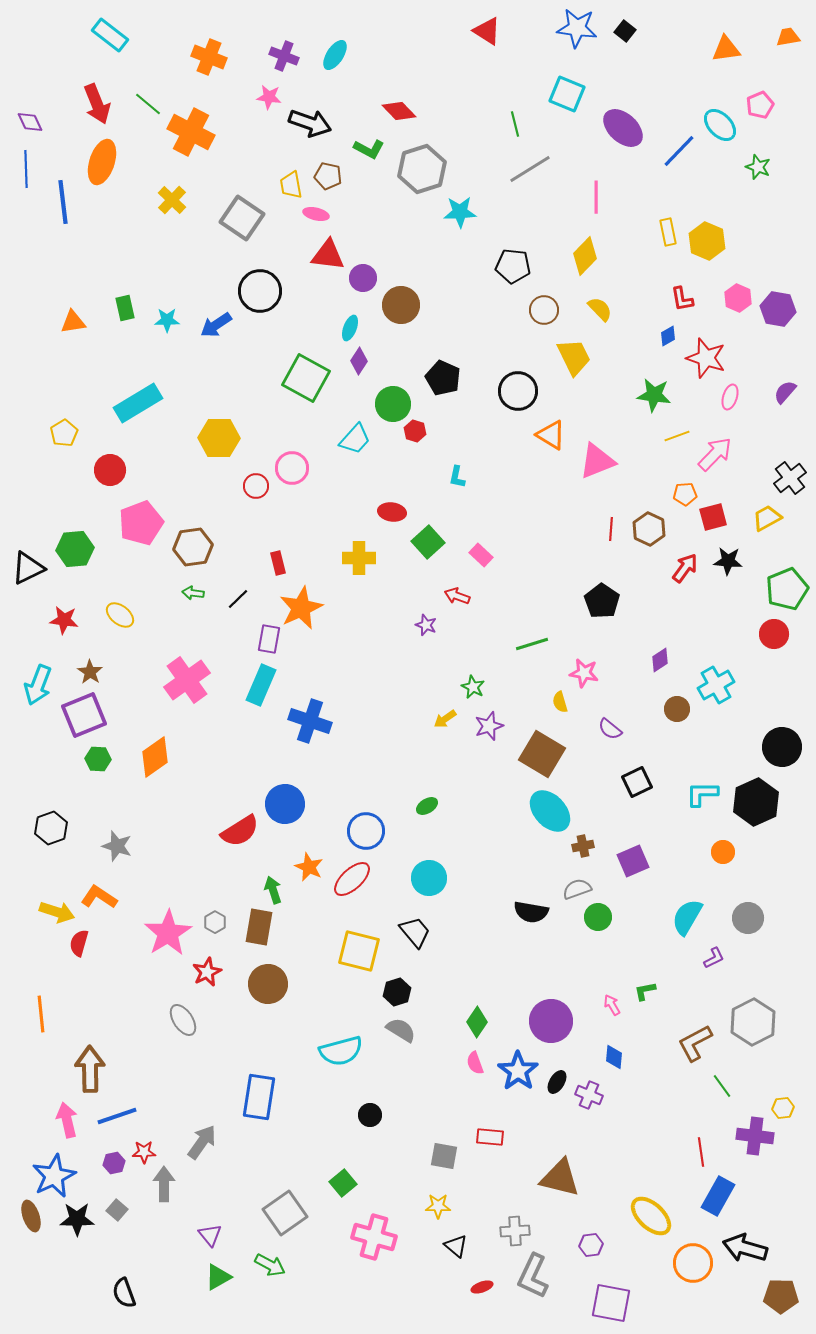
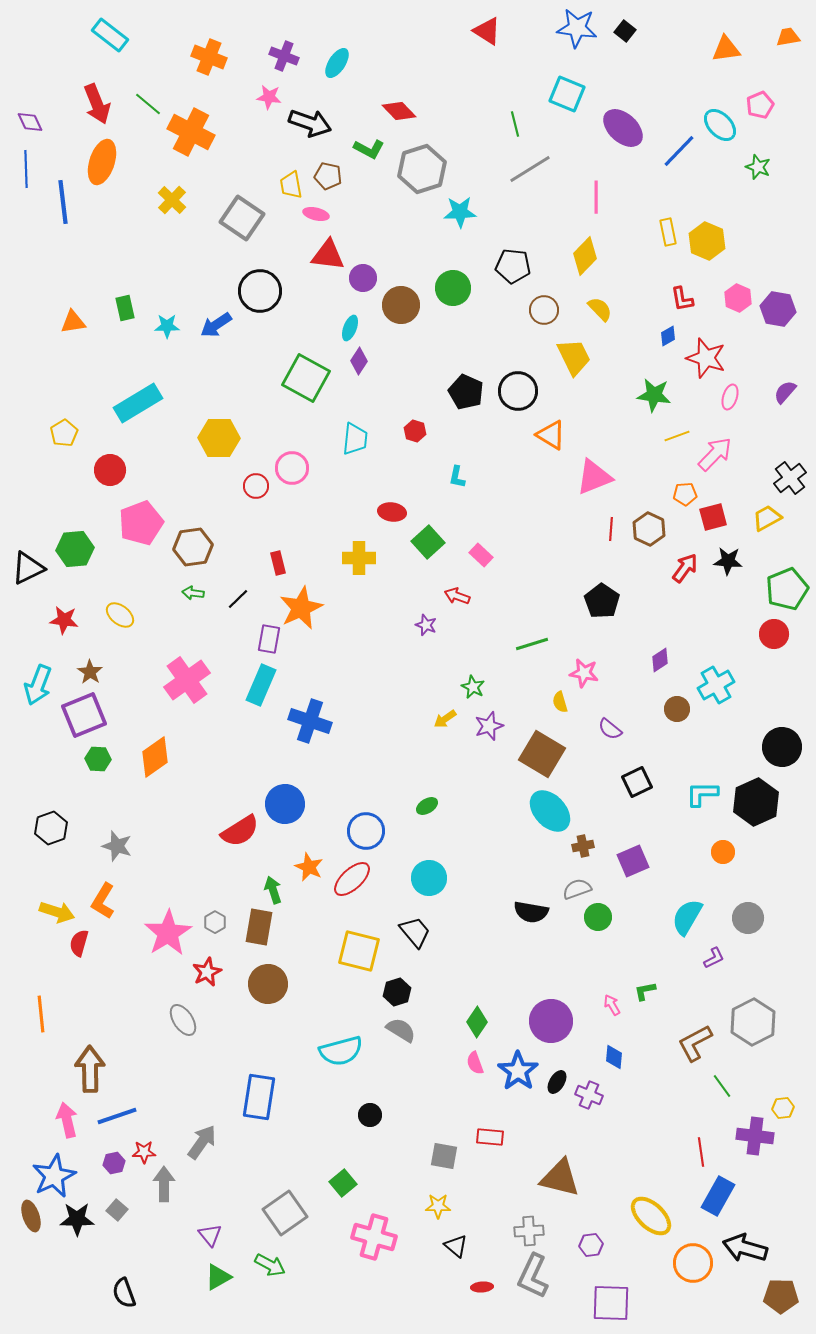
cyan ellipse at (335, 55): moved 2 px right, 8 px down
cyan star at (167, 320): moved 6 px down
black pentagon at (443, 378): moved 23 px right, 14 px down
green circle at (393, 404): moved 60 px right, 116 px up
cyan trapezoid at (355, 439): rotated 36 degrees counterclockwise
pink triangle at (597, 461): moved 3 px left, 16 px down
orange L-shape at (99, 897): moved 4 px right, 4 px down; rotated 93 degrees counterclockwise
gray cross at (515, 1231): moved 14 px right
red ellipse at (482, 1287): rotated 15 degrees clockwise
purple square at (611, 1303): rotated 9 degrees counterclockwise
